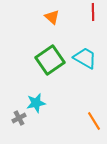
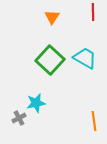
orange triangle: rotated 21 degrees clockwise
green square: rotated 12 degrees counterclockwise
orange line: rotated 24 degrees clockwise
